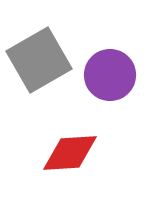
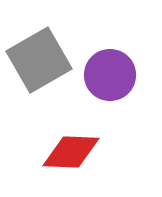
red diamond: moved 1 px right, 1 px up; rotated 6 degrees clockwise
